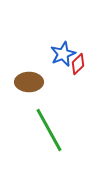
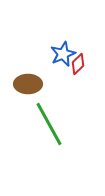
brown ellipse: moved 1 px left, 2 px down
green line: moved 6 px up
